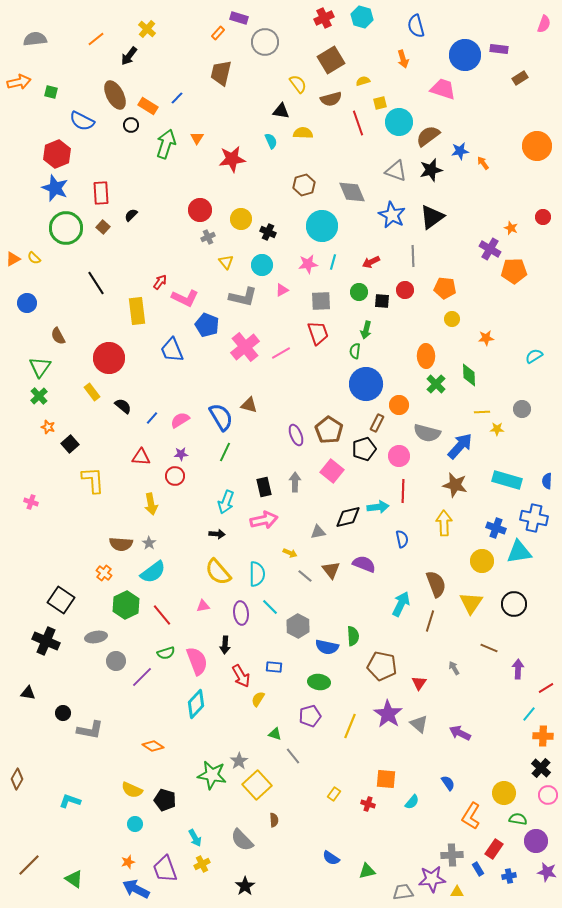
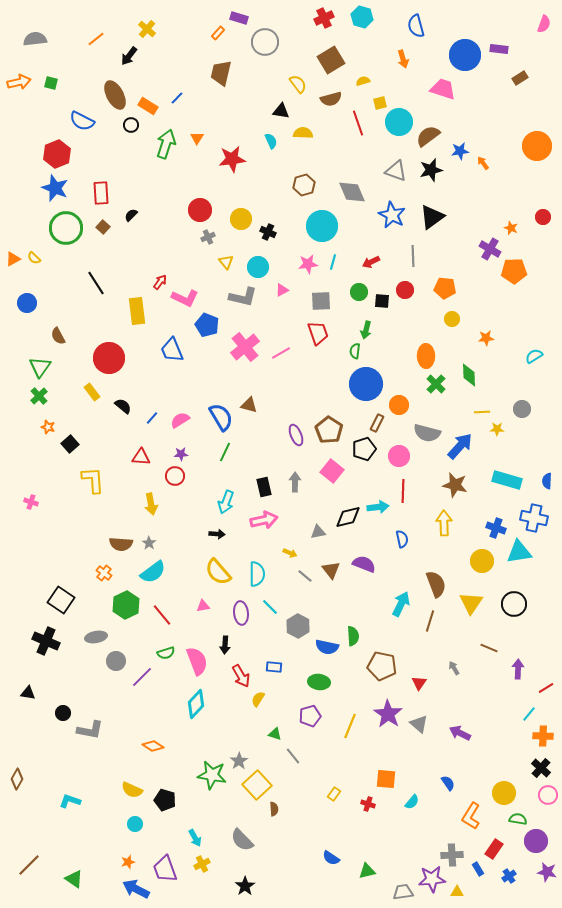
green square at (51, 92): moved 9 px up
cyan circle at (262, 265): moved 4 px left, 2 px down
brown semicircle at (274, 820): moved 11 px up
blue cross at (509, 876): rotated 24 degrees counterclockwise
